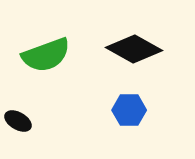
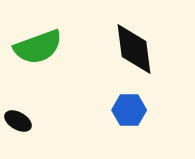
black diamond: rotated 54 degrees clockwise
green semicircle: moved 8 px left, 8 px up
